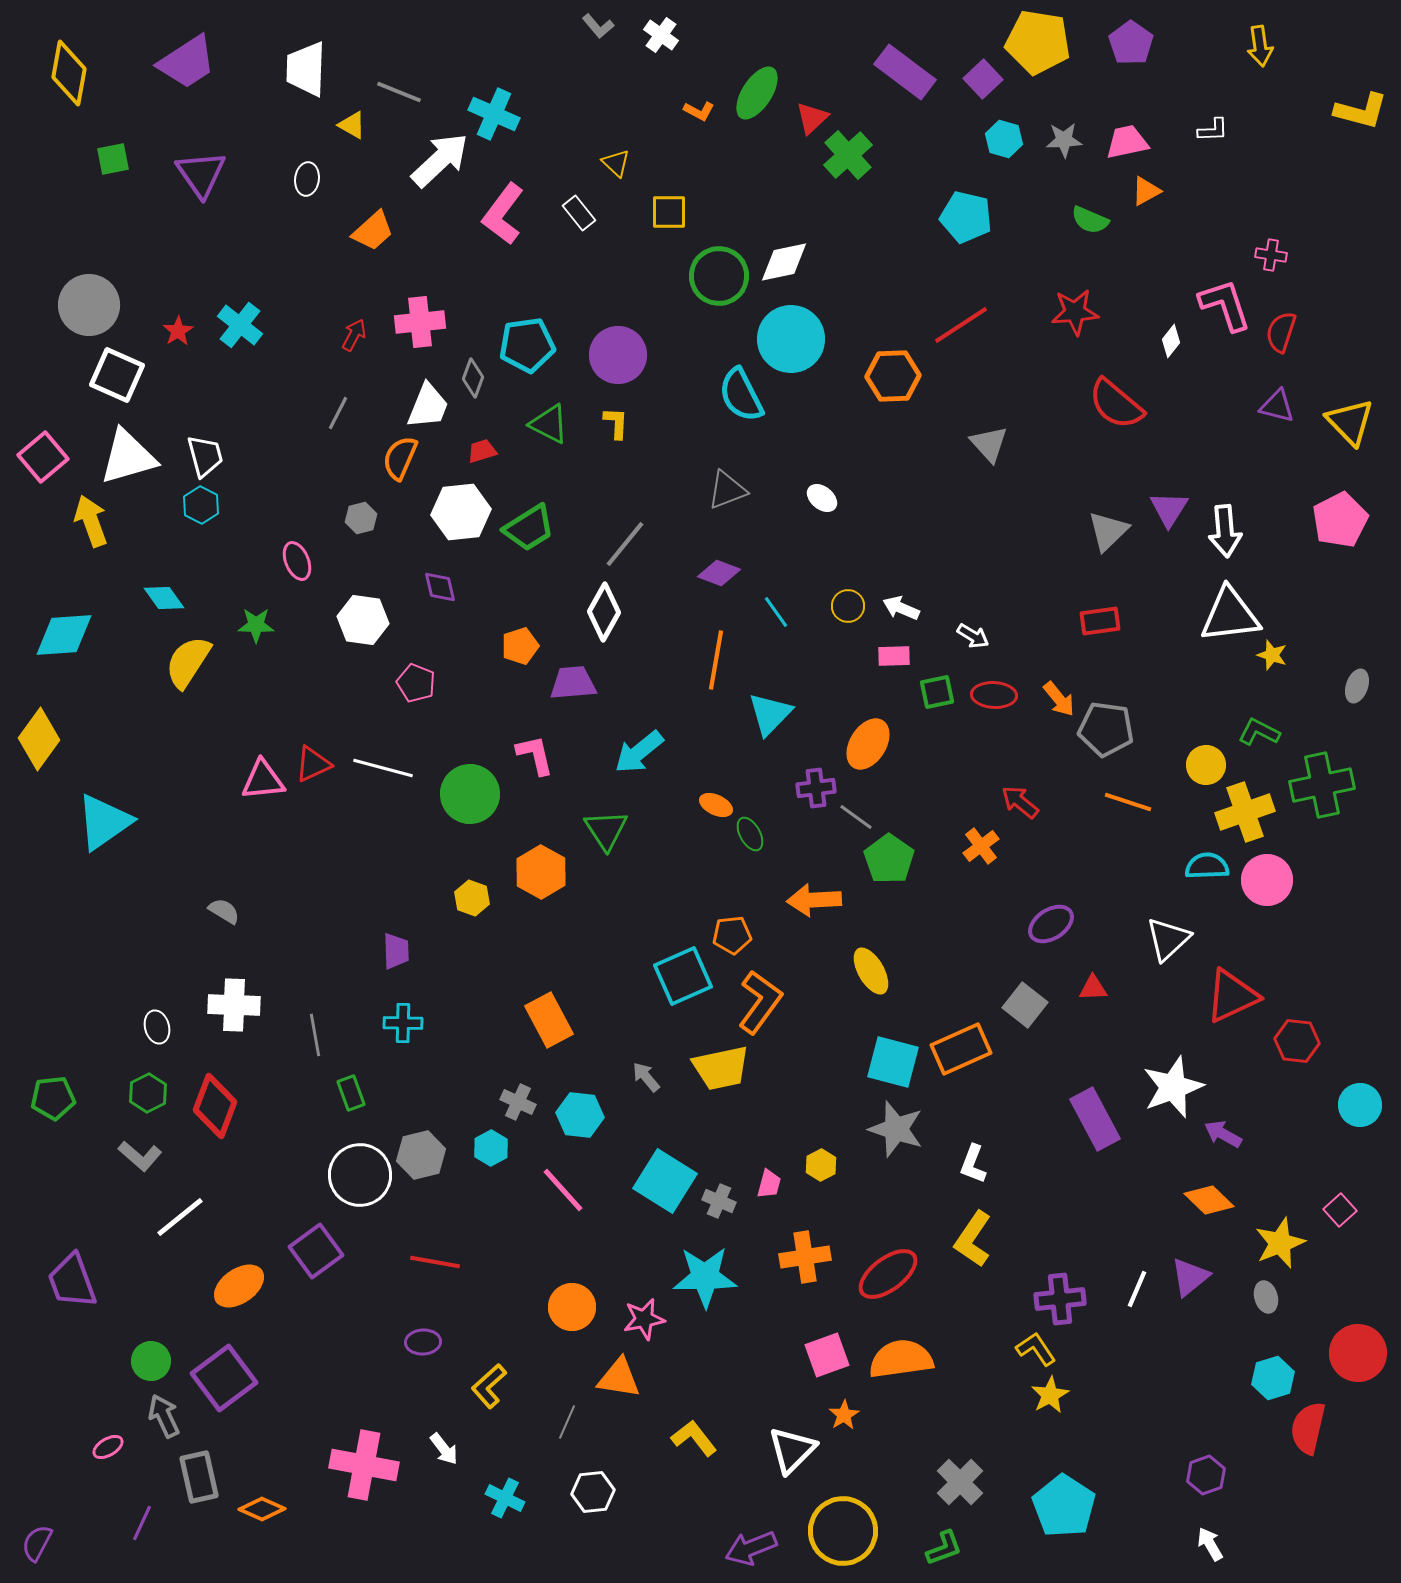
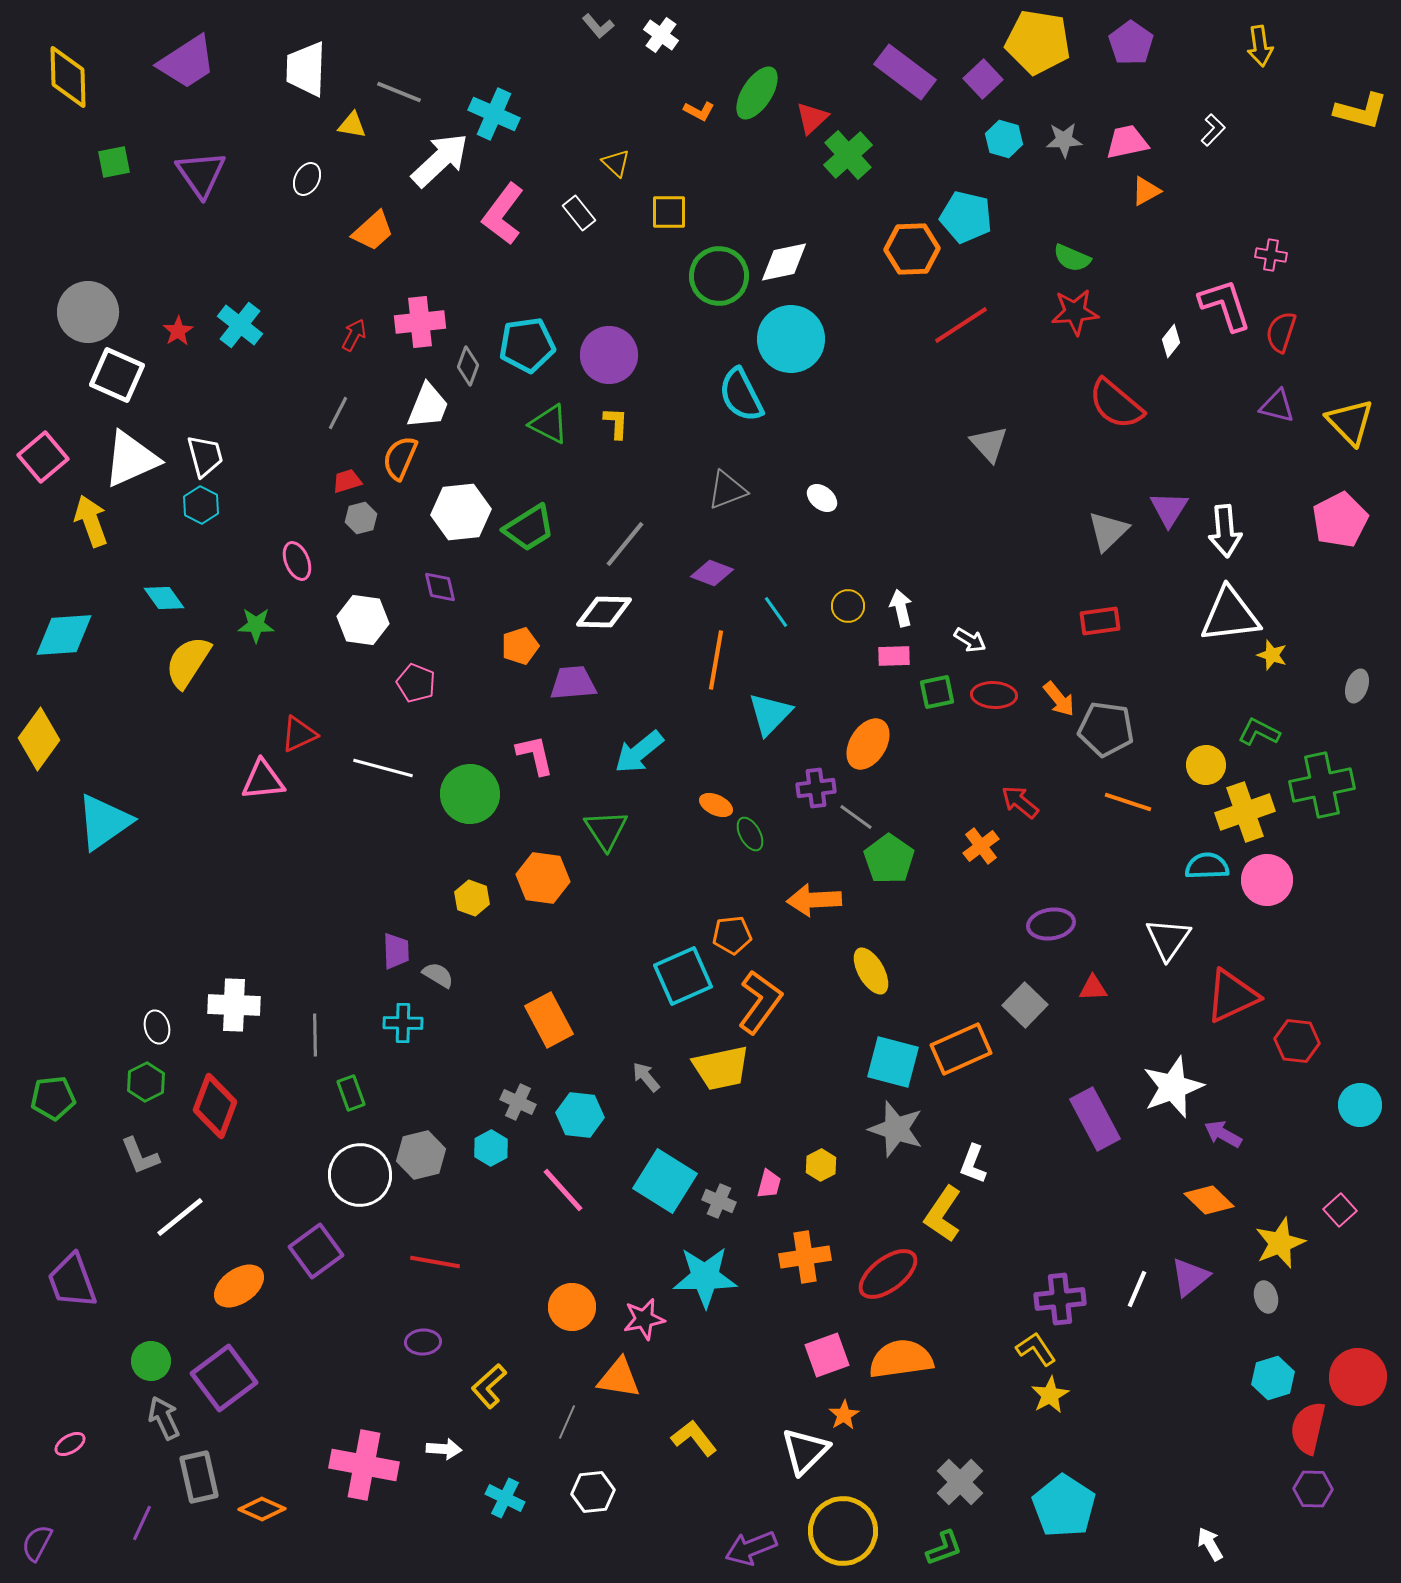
yellow diamond at (69, 73): moved 1 px left, 4 px down; rotated 12 degrees counterclockwise
yellow triangle at (352, 125): rotated 20 degrees counterclockwise
white L-shape at (1213, 130): rotated 44 degrees counterclockwise
green square at (113, 159): moved 1 px right, 3 px down
white ellipse at (307, 179): rotated 20 degrees clockwise
green semicircle at (1090, 220): moved 18 px left, 38 px down
gray circle at (89, 305): moved 1 px left, 7 px down
purple circle at (618, 355): moved 9 px left
orange hexagon at (893, 376): moved 19 px right, 127 px up
gray diamond at (473, 378): moved 5 px left, 12 px up
red trapezoid at (482, 451): moved 135 px left, 30 px down
white triangle at (128, 457): moved 3 px right, 2 px down; rotated 8 degrees counterclockwise
purple diamond at (719, 573): moved 7 px left
white arrow at (901, 608): rotated 54 degrees clockwise
white diamond at (604, 612): rotated 62 degrees clockwise
white arrow at (973, 636): moved 3 px left, 4 px down
red triangle at (313, 764): moved 14 px left, 30 px up
orange hexagon at (541, 872): moved 2 px right, 6 px down; rotated 21 degrees counterclockwise
gray semicircle at (224, 911): moved 214 px right, 64 px down
purple ellipse at (1051, 924): rotated 24 degrees clockwise
white triangle at (1168, 939): rotated 12 degrees counterclockwise
gray square at (1025, 1005): rotated 6 degrees clockwise
gray line at (315, 1035): rotated 9 degrees clockwise
green hexagon at (148, 1093): moved 2 px left, 11 px up
gray L-shape at (140, 1156): rotated 27 degrees clockwise
yellow L-shape at (973, 1239): moved 30 px left, 25 px up
red circle at (1358, 1353): moved 24 px down
gray arrow at (164, 1416): moved 2 px down
pink ellipse at (108, 1447): moved 38 px left, 3 px up
white arrow at (444, 1449): rotated 48 degrees counterclockwise
white triangle at (792, 1450): moved 13 px right, 1 px down
purple hexagon at (1206, 1475): moved 107 px right, 14 px down; rotated 21 degrees clockwise
